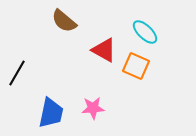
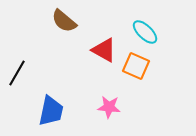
pink star: moved 16 px right, 1 px up; rotated 10 degrees clockwise
blue trapezoid: moved 2 px up
